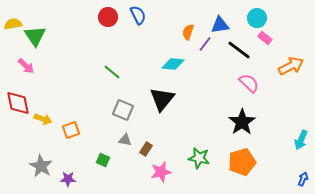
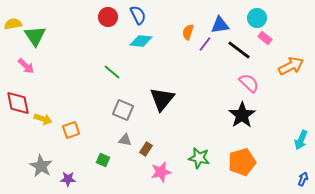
cyan diamond: moved 32 px left, 23 px up
black star: moved 7 px up
